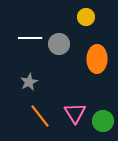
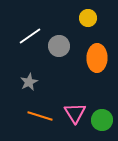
yellow circle: moved 2 px right, 1 px down
white line: moved 2 px up; rotated 35 degrees counterclockwise
gray circle: moved 2 px down
orange ellipse: moved 1 px up
orange line: rotated 35 degrees counterclockwise
green circle: moved 1 px left, 1 px up
